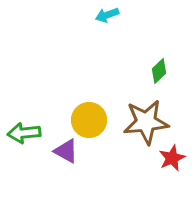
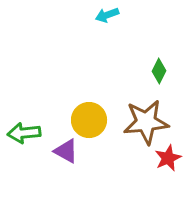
green diamond: rotated 20 degrees counterclockwise
red star: moved 4 px left
